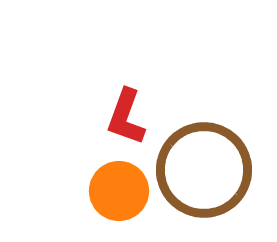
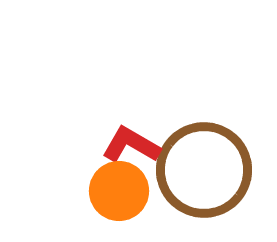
red L-shape: moved 5 px right, 28 px down; rotated 100 degrees clockwise
